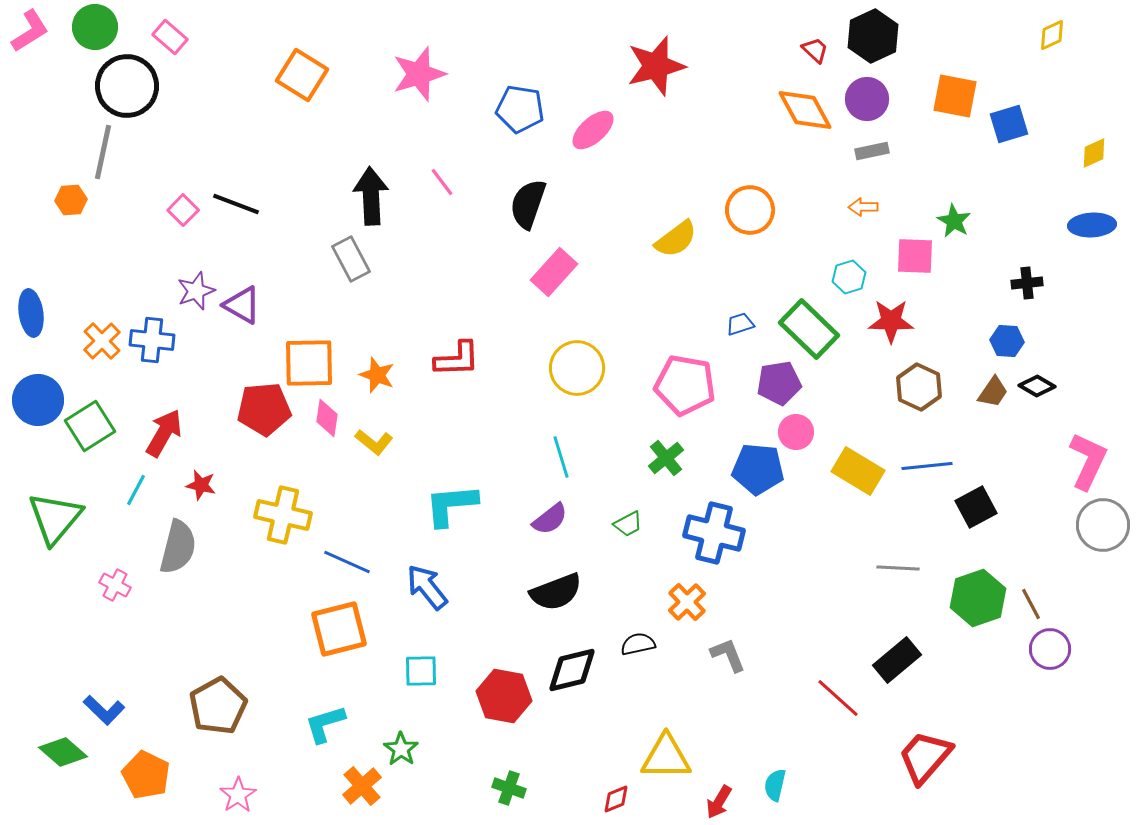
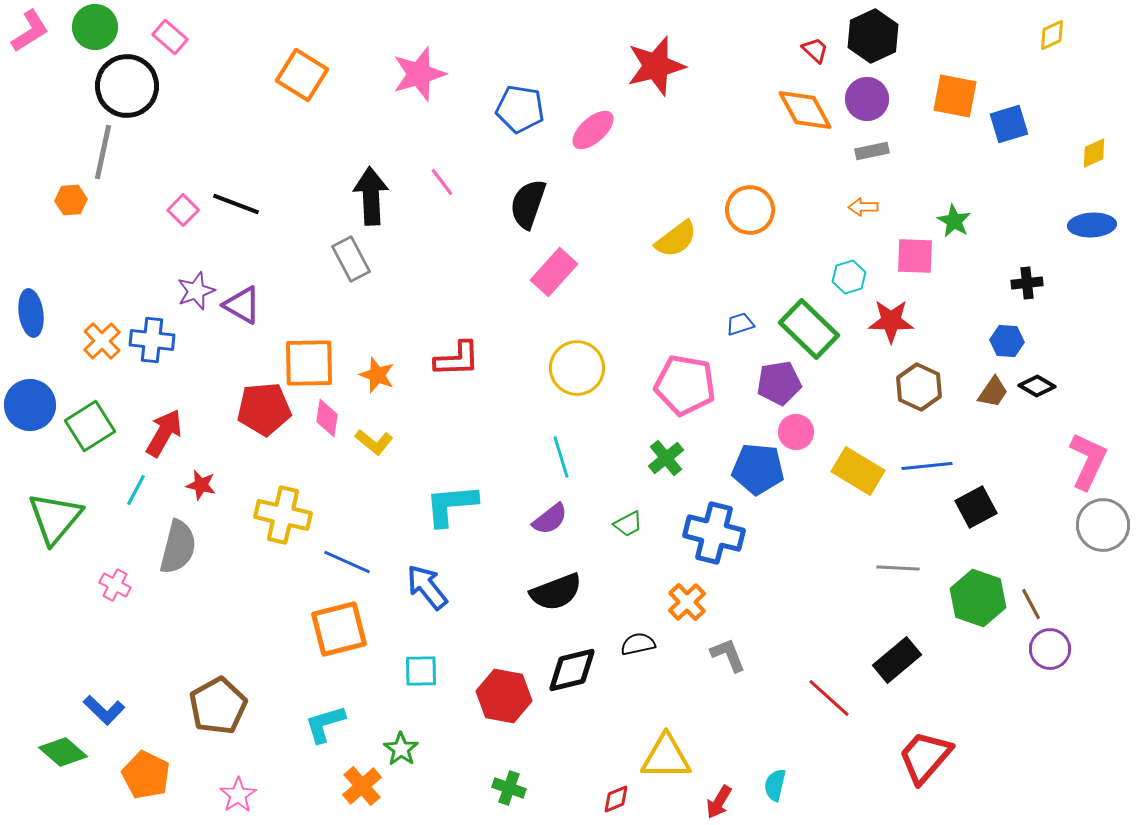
blue circle at (38, 400): moved 8 px left, 5 px down
green hexagon at (978, 598): rotated 22 degrees counterclockwise
red line at (838, 698): moved 9 px left
